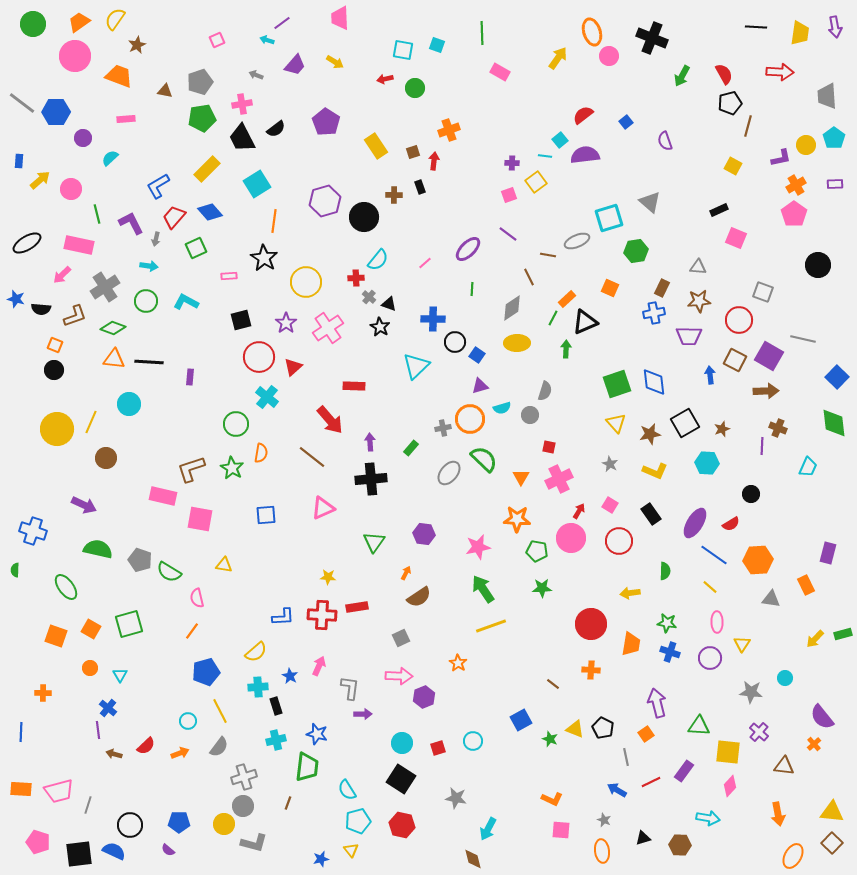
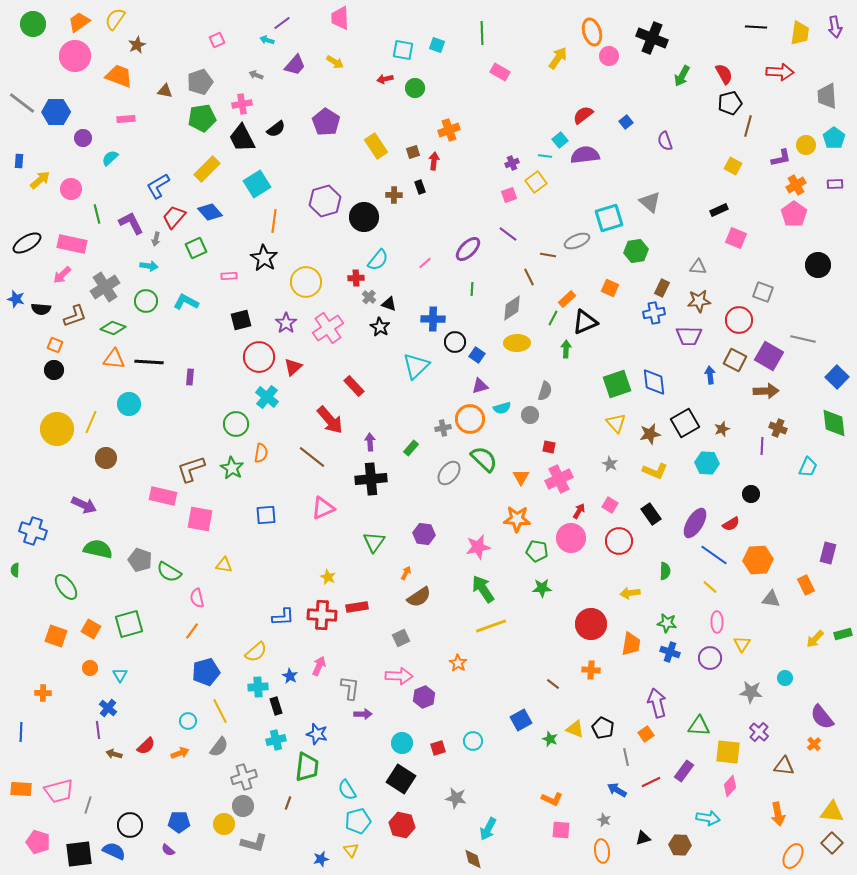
purple cross at (512, 163): rotated 24 degrees counterclockwise
pink rectangle at (79, 245): moved 7 px left, 1 px up
red rectangle at (354, 386): rotated 45 degrees clockwise
yellow star at (328, 577): rotated 21 degrees clockwise
